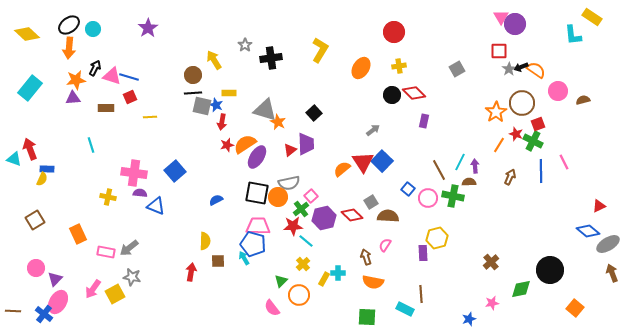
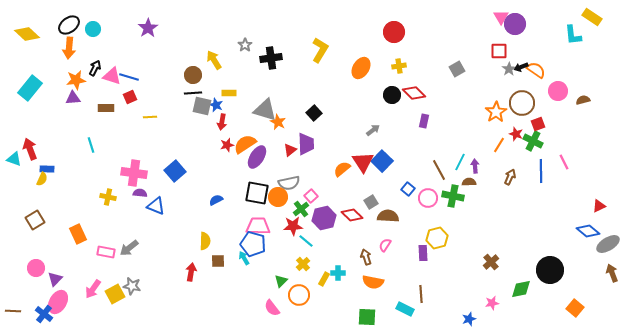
gray star at (132, 277): moved 9 px down
